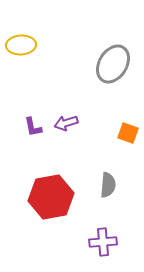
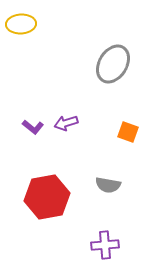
yellow ellipse: moved 21 px up
purple L-shape: rotated 40 degrees counterclockwise
orange square: moved 1 px up
gray semicircle: rotated 95 degrees clockwise
red hexagon: moved 4 px left
purple cross: moved 2 px right, 3 px down
